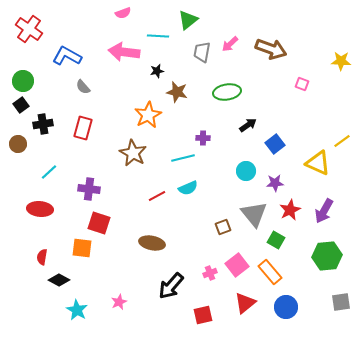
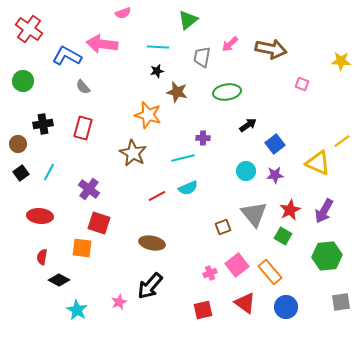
cyan line at (158, 36): moved 11 px down
brown arrow at (271, 49): rotated 8 degrees counterclockwise
pink arrow at (124, 52): moved 22 px left, 8 px up
gray trapezoid at (202, 52): moved 5 px down
black square at (21, 105): moved 68 px down
orange star at (148, 115): rotated 28 degrees counterclockwise
cyan line at (49, 172): rotated 18 degrees counterclockwise
purple star at (275, 183): moved 8 px up
purple cross at (89, 189): rotated 30 degrees clockwise
red ellipse at (40, 209): moved 7 px down
green square at (276, 240): moved 7 px right, 4 px up
black arrow at (171, 286): moved 21 px left
red triangle at (245, 303): rotated 45 degrees counterclockwise
red square at (203, 315): moved 5 px up
